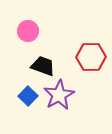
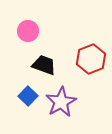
red hexagon: moved 2 px down; rotated 20 degrees counterclockwise
black trapezoid: moved 1 px right, 1 px up
purple star: moved 2 px right, 7 px down
